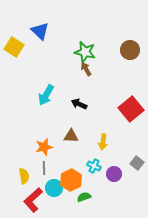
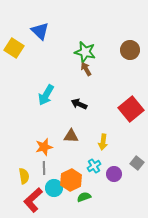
yellow square: moved 1 px down
cyan cross: rotated 32 degrees clockwise
